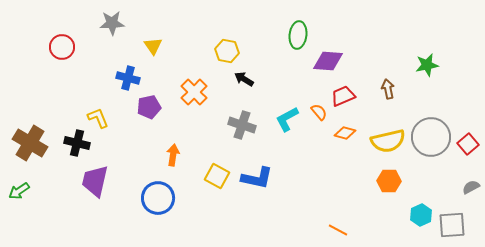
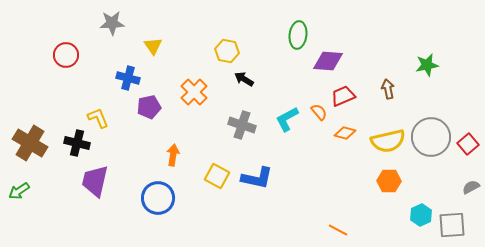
red circle: moved 4 px right, 8 px down
